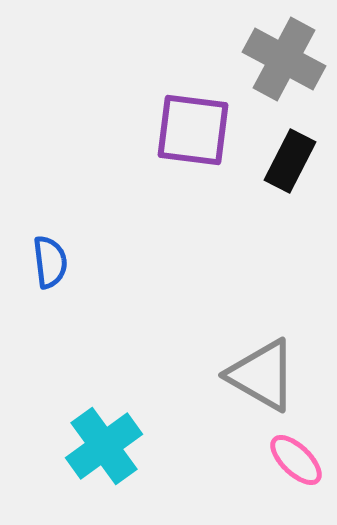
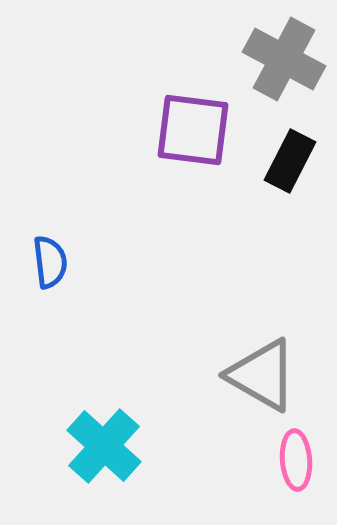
cyan cross: rotated 12 degrees counterclockwise
pink ellipse: rotated 42 degrees clockwise
